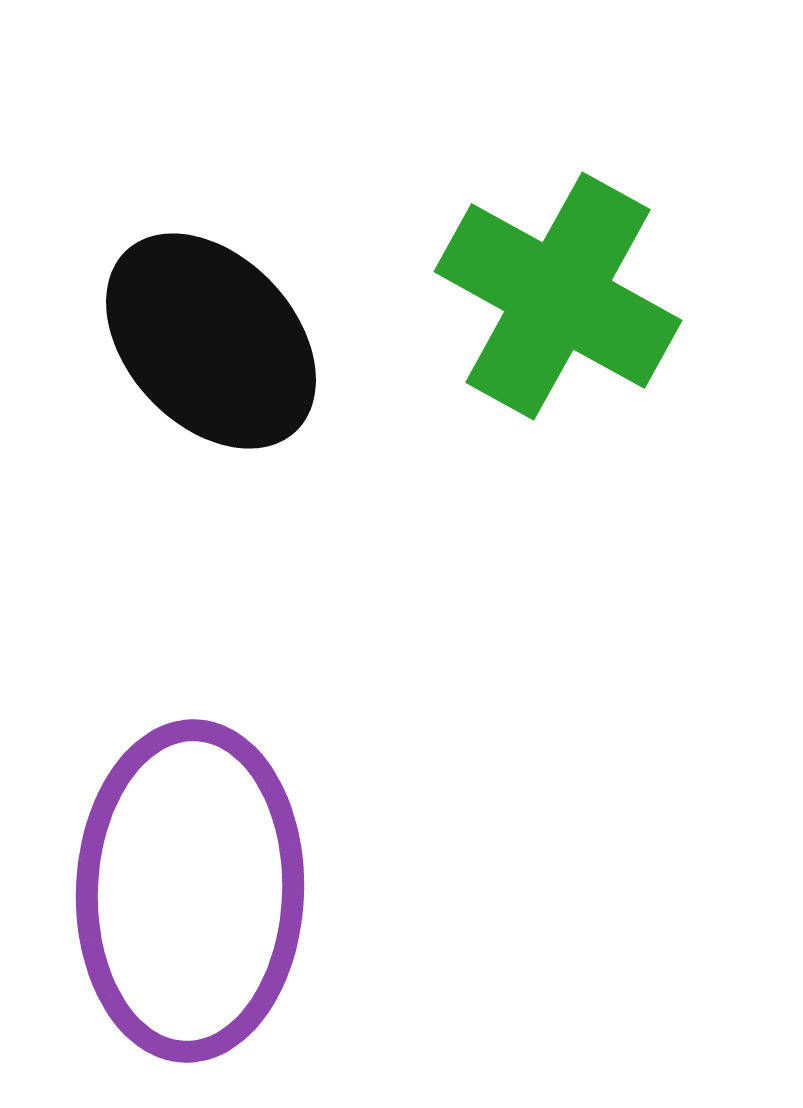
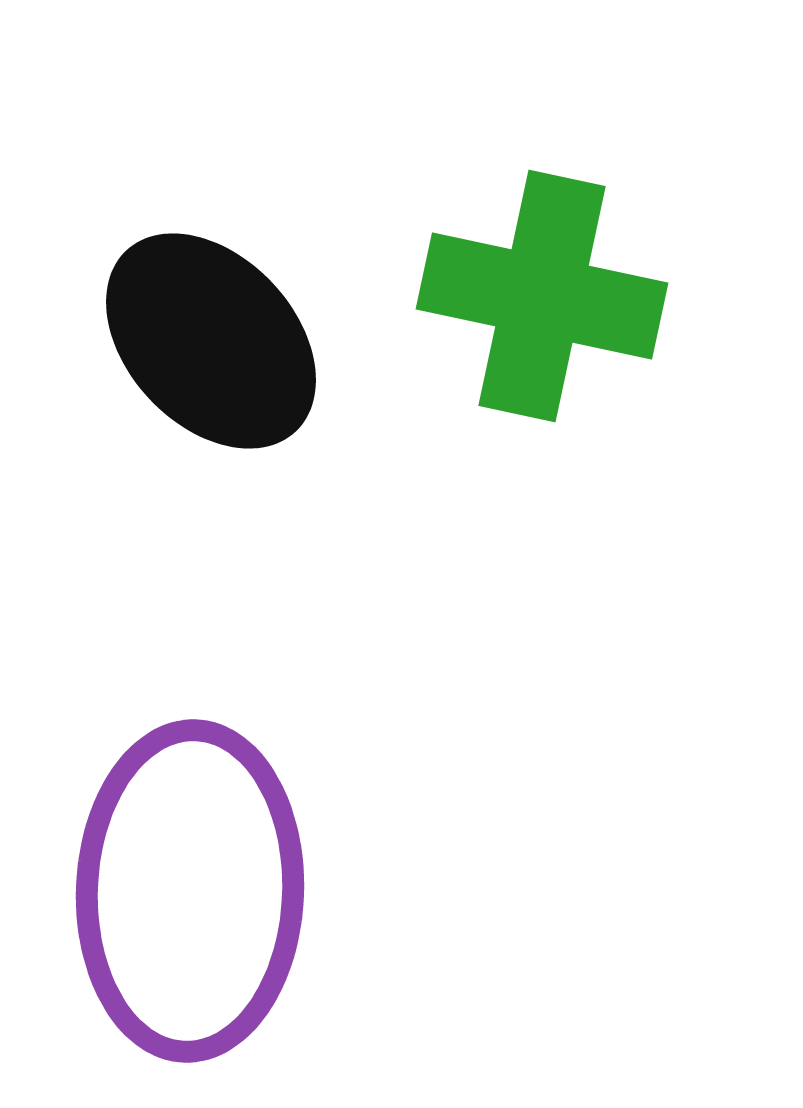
green cross: moved 16 px left; rotated 17 degrees counterclockwise
